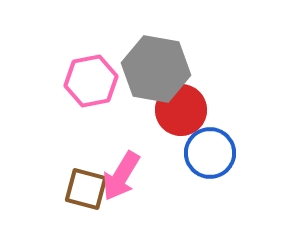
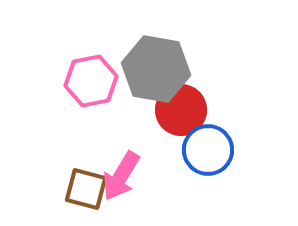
blue circle: moved 2 px left, 3 px up
